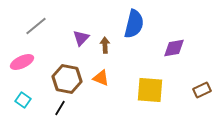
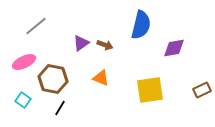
blue semicircle: moved 7 px right, 1 px down
purple triangle: moved 5 px down; rotated 12 degrees clockwise
brown arrow: rotated 112 degrees clockwise
pink ellipse: moved 2 px right
brown hexagon: moved 14 px left
yellow square: rotated 12 degrees counterclockwise
